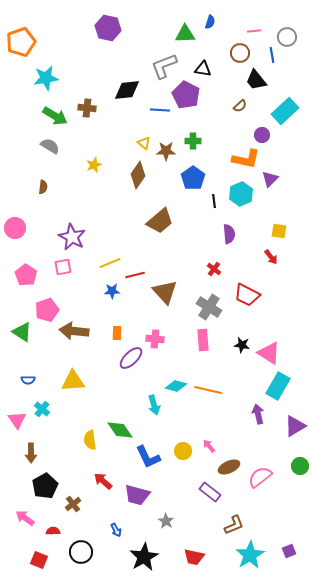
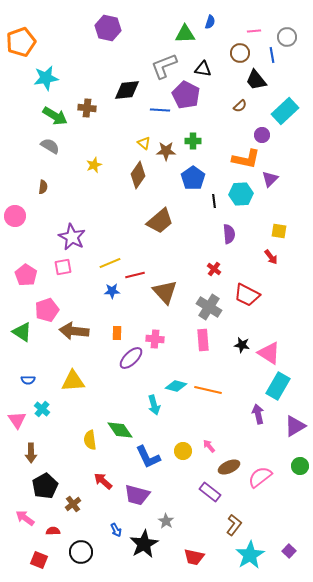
cyan hexagon at (241, 194): rotated 20 degrees clockwise
pink circle at (15, 228): moved 12 px up
brown L-shape at (234, 525): rotated 30 degrees counterclockwise
purple square at (289, 551): rotated 24 degrees counterclockwise
black star at (144, 557): moved 13 px up
